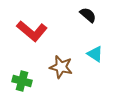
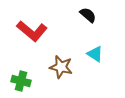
green cross: moved 1 px left
